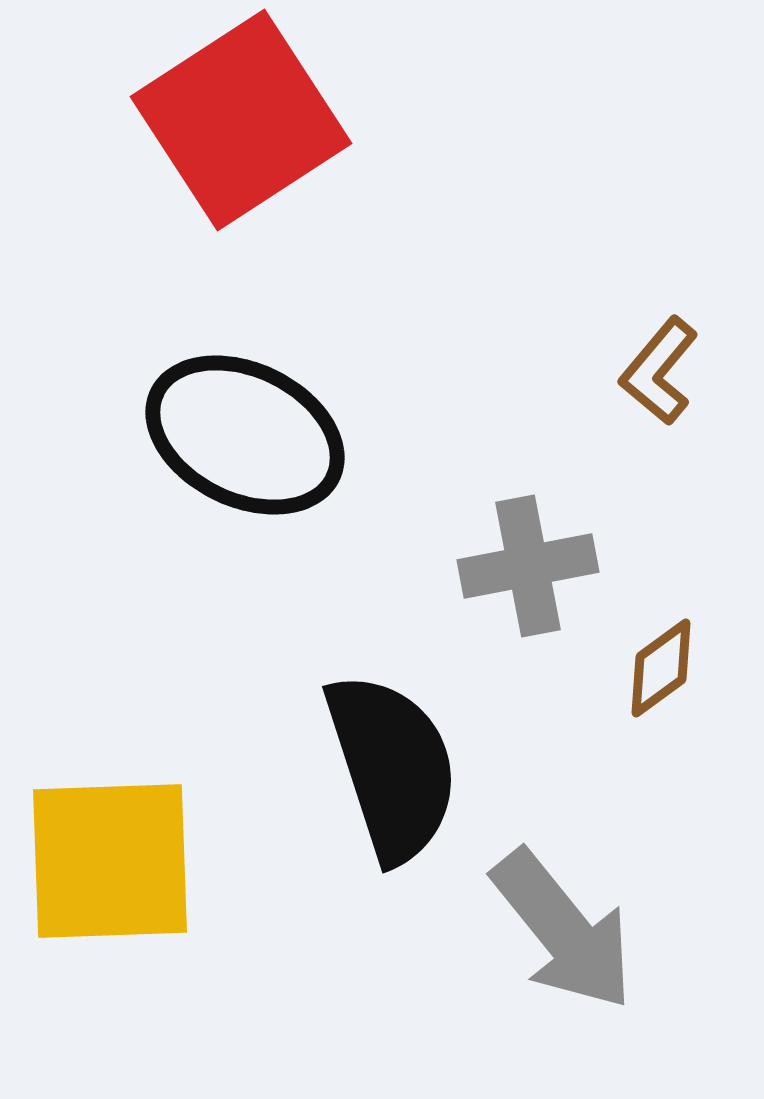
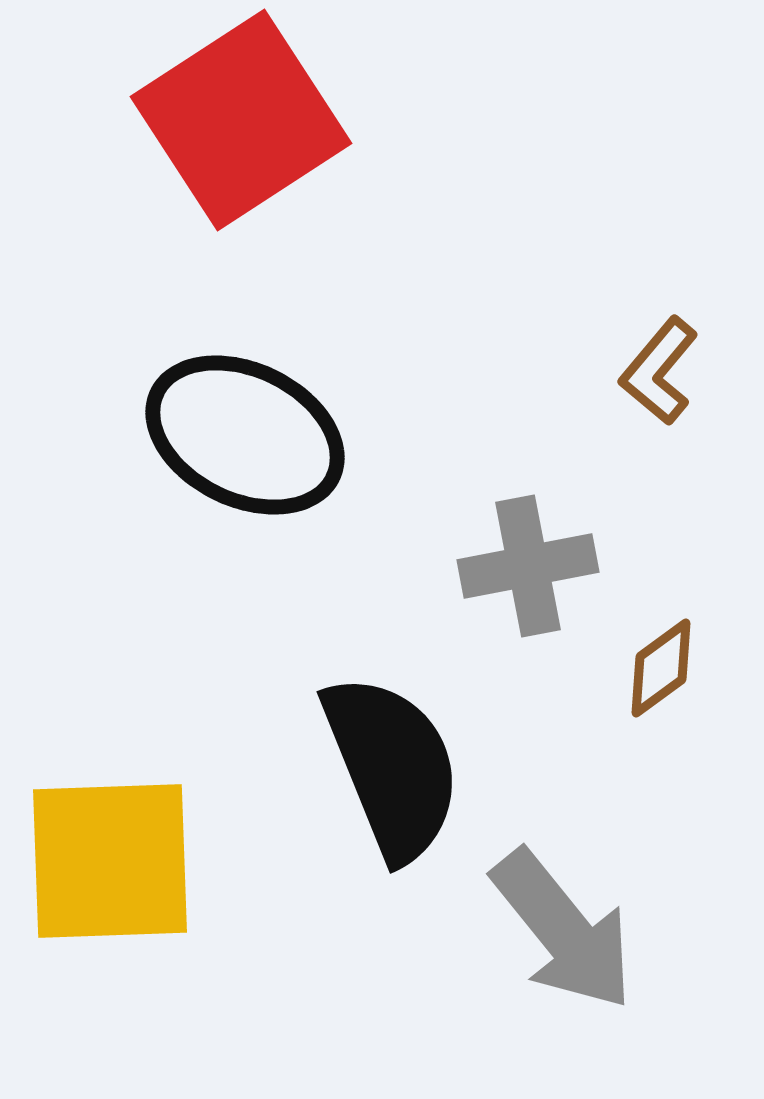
black semicircle: rotated 4 degrees counterclockwise
